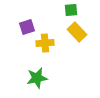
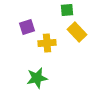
green square: moved 4 px left
yellow cross: moved 2 px right
